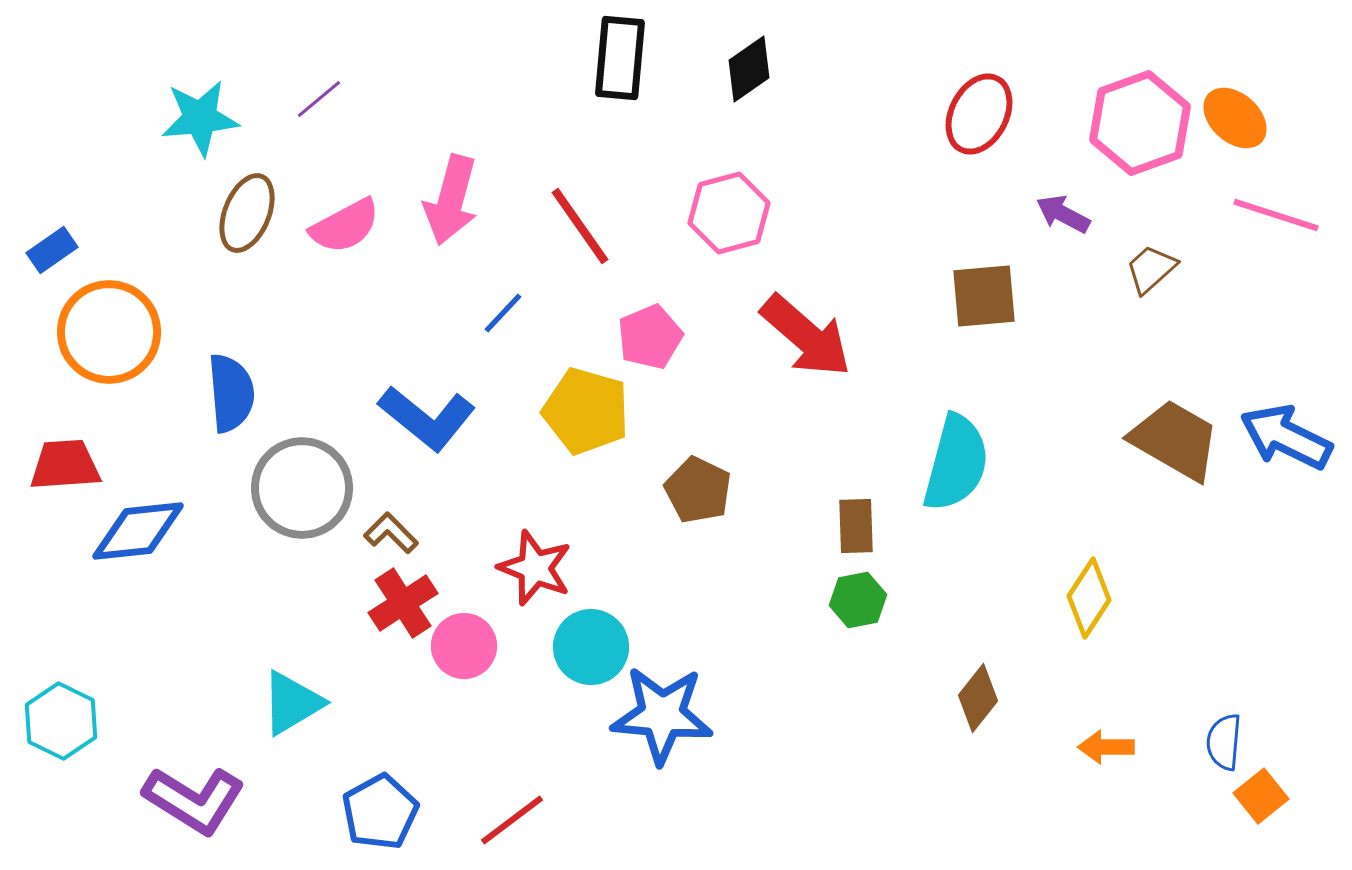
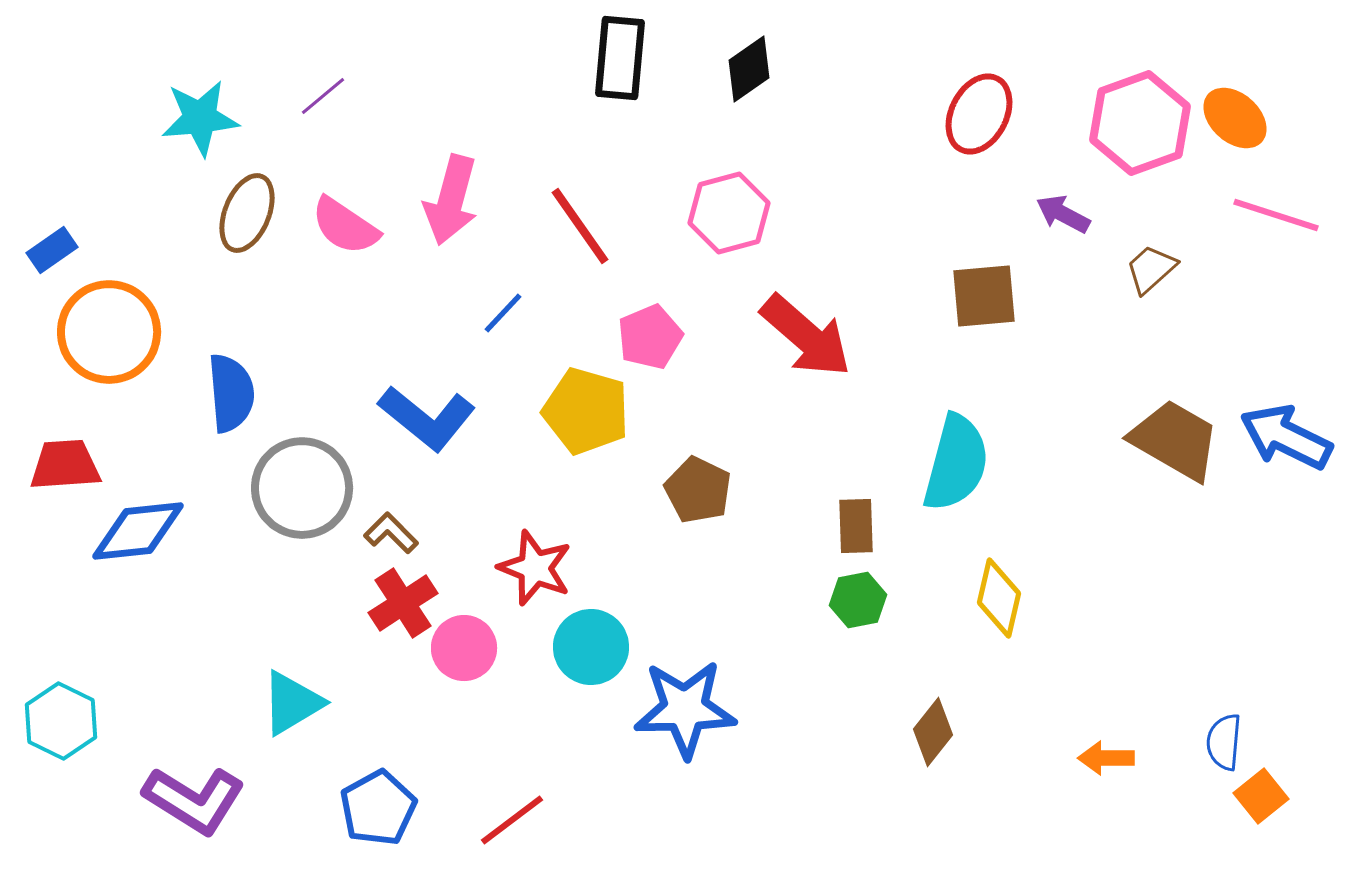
purple line at (319, 99): moved 4 px right, 3 px up
pink semicircle at (345, 226): rotated 62 degrees clockwise
yellow diamond at (1089, 598): moved 90 px left; rotated 20 degrees counterclockwise
pink circle at (464, 646): moved 2 px down
brown diamond at (978, 698): moved 45 px left, 34 px down
blue star at (662, 715): moved 23 px right, 6 px up; rotated 6 degrees counterclockwise
orange arrow at (1106, 747): moved 11 px down
blue pentagon at (380, 812): moved 2 px left, 4 px up
